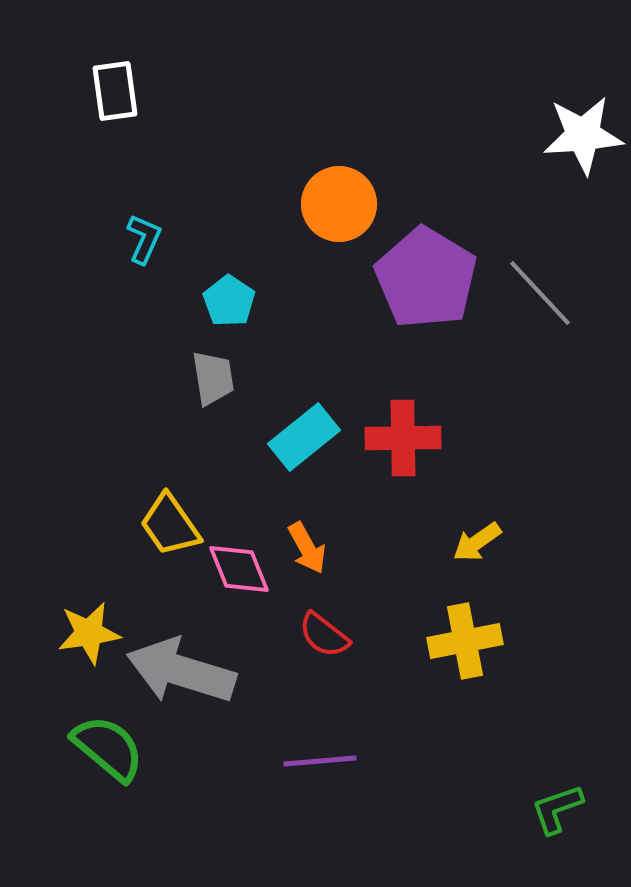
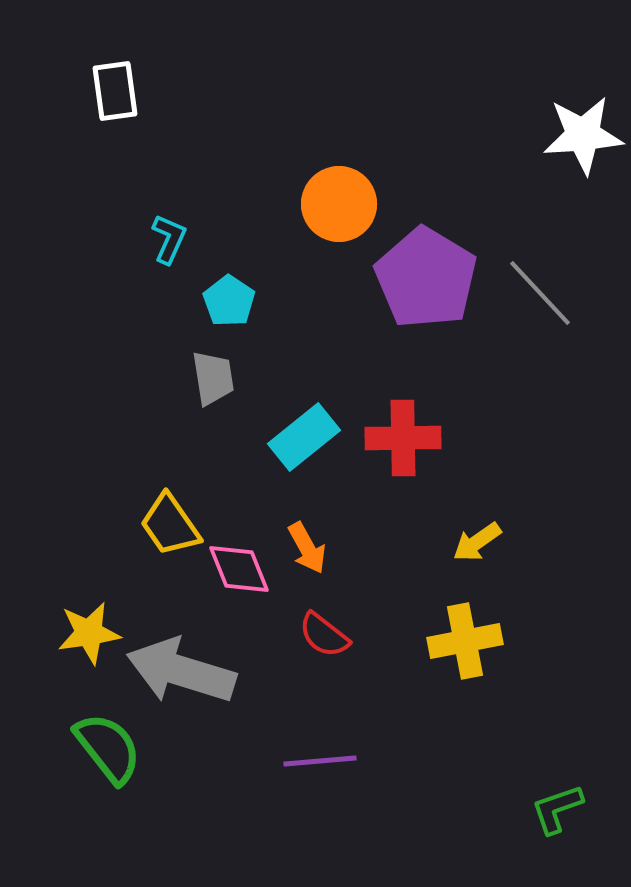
cyan L-shape: moved 25 px right
green semicircle: rotated 12 degrees clockwise
